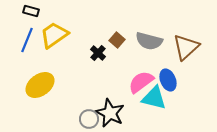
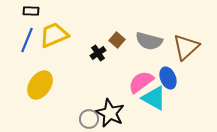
black rectangle: rotated 14 degrees counterclockwise
yellow trapezoid: rotated 12 degrees clockwise
black cross: rotated 14 degrees clockwise
blue ellipse: moved 2 px up
yellow ellipse: rotated 20 degrees counterclockwise
cyan triangle: rotated 16 degrees clockwise
